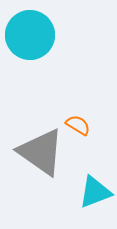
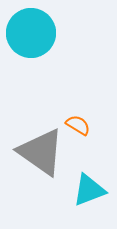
cyan circle: moved 1 px right, 2 px up
cyan triangle: moved 6 px left, 2 px up
